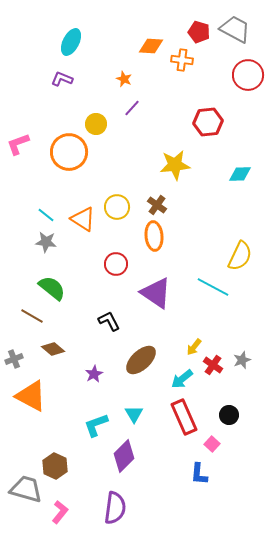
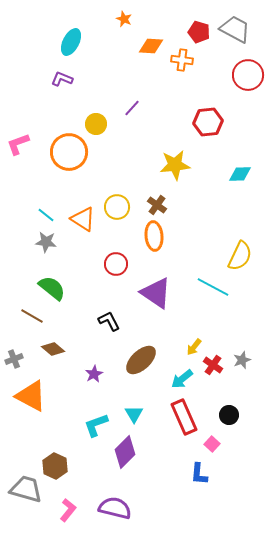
orange star at (124, 79): moved 60 px up
purple diamond at (124, 456): moved 1 px right, 4 px up
purple semicircle at (115, 508): rotated 84 degrees counterclockwise
pink L-shape at (60, 512): moved 8 px right, 2 px up
